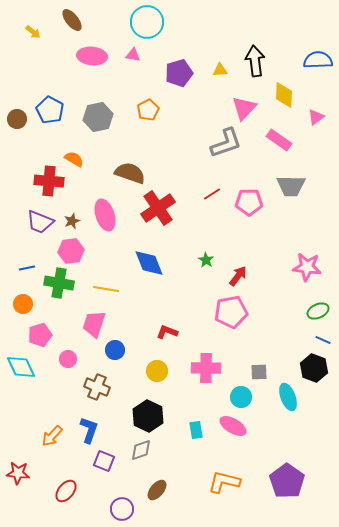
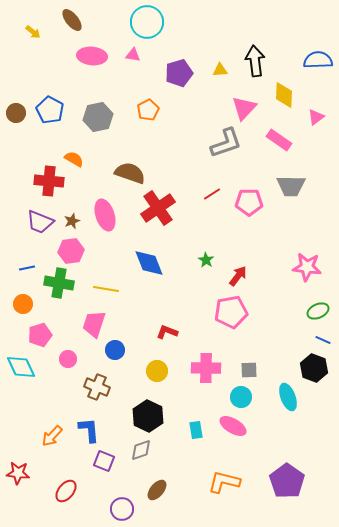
brown circle at (17, 119): moved 1 px left, 6 px up
gray square at (259, 372): moved 10 px left, 2 px up
blue L-shape at (89, 430): rotated 24 degrees counterclockwise
